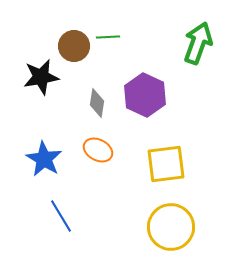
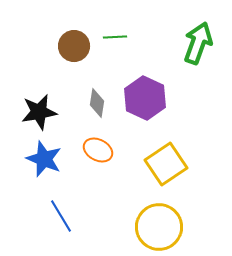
green line: moved 7 px right
black star: moved 2 px left, 35 px down
purple hexagon: moved 3 px down
blue star: rotated 9 degrees counterclockwise
yellow square: rotated 27 degrees counterclockwise
yellow circle: moved 12 px left
